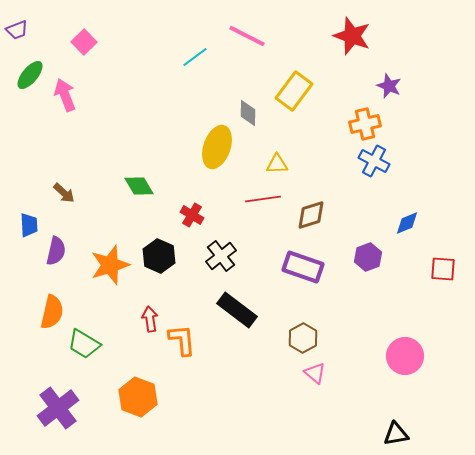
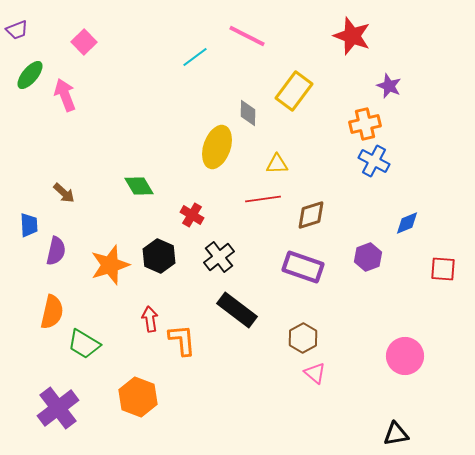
black cross: moved 2 px left, 1 px down
